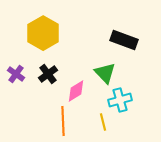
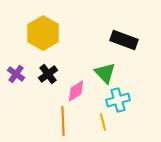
cyan cross: moved 2 px left
